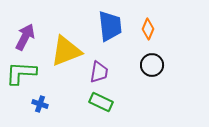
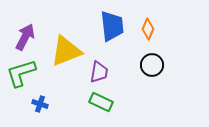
blue trapezoid: moved 2 px right
green L-shape: rotated 20 degrees counterclockwise
